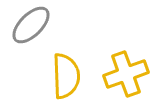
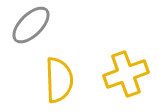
yellow semicircle: moved 7 px left, 4 px down
